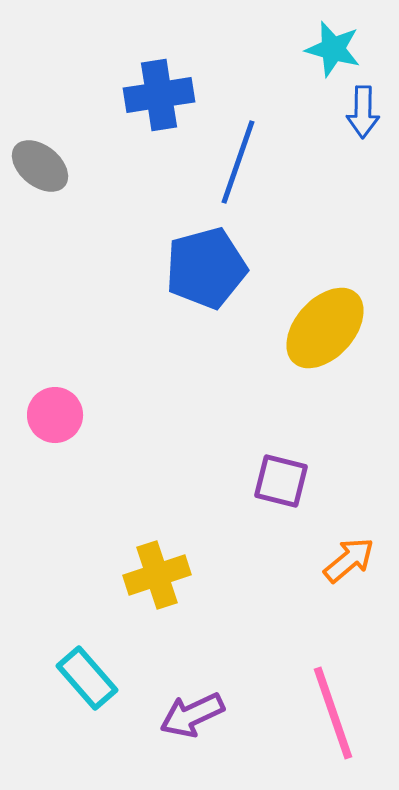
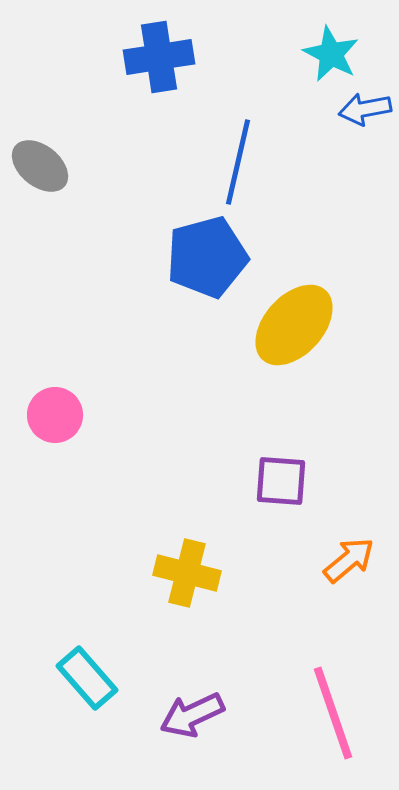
cyan star: moved 2 px left, 5 px down; rotated 12 degrees clockwise
blue cross: moved 38 px up
blue arrow: moved 2 px right, 3 px up; rotated 78 degrees clockwise
blue line: rotated 6 degrees counterclockwise
blue pentagon: moved 1 px right, 11 px up
yellow ellipse: moved 31 px left, 3 px up
purple square: rotated 10 degrees counterclockwise
yellow cross: moved 30 px right, 2 px up; rotated 32 degrees clockwise
